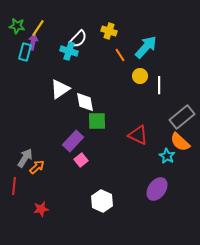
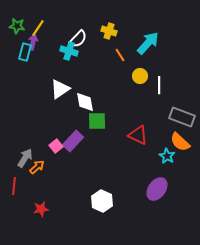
cyan arrow: moved 2 px right, 4 px up
gray rectangle: rotated 60 degrees clockwise
pink square: moved 25 px left, 14 px up
